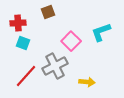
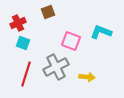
red cross: rotated 21 degrees counterclockwise
cyan L-shape: rotated 40 degrees clockwise
pink square: rotated 24 degrees counterclockwise
gray cross: moved 1 px right, 1 px down
red line: moved 2 px up; rotated 25 degrees counterclockwise
yellow arrow: moved 5 px up
